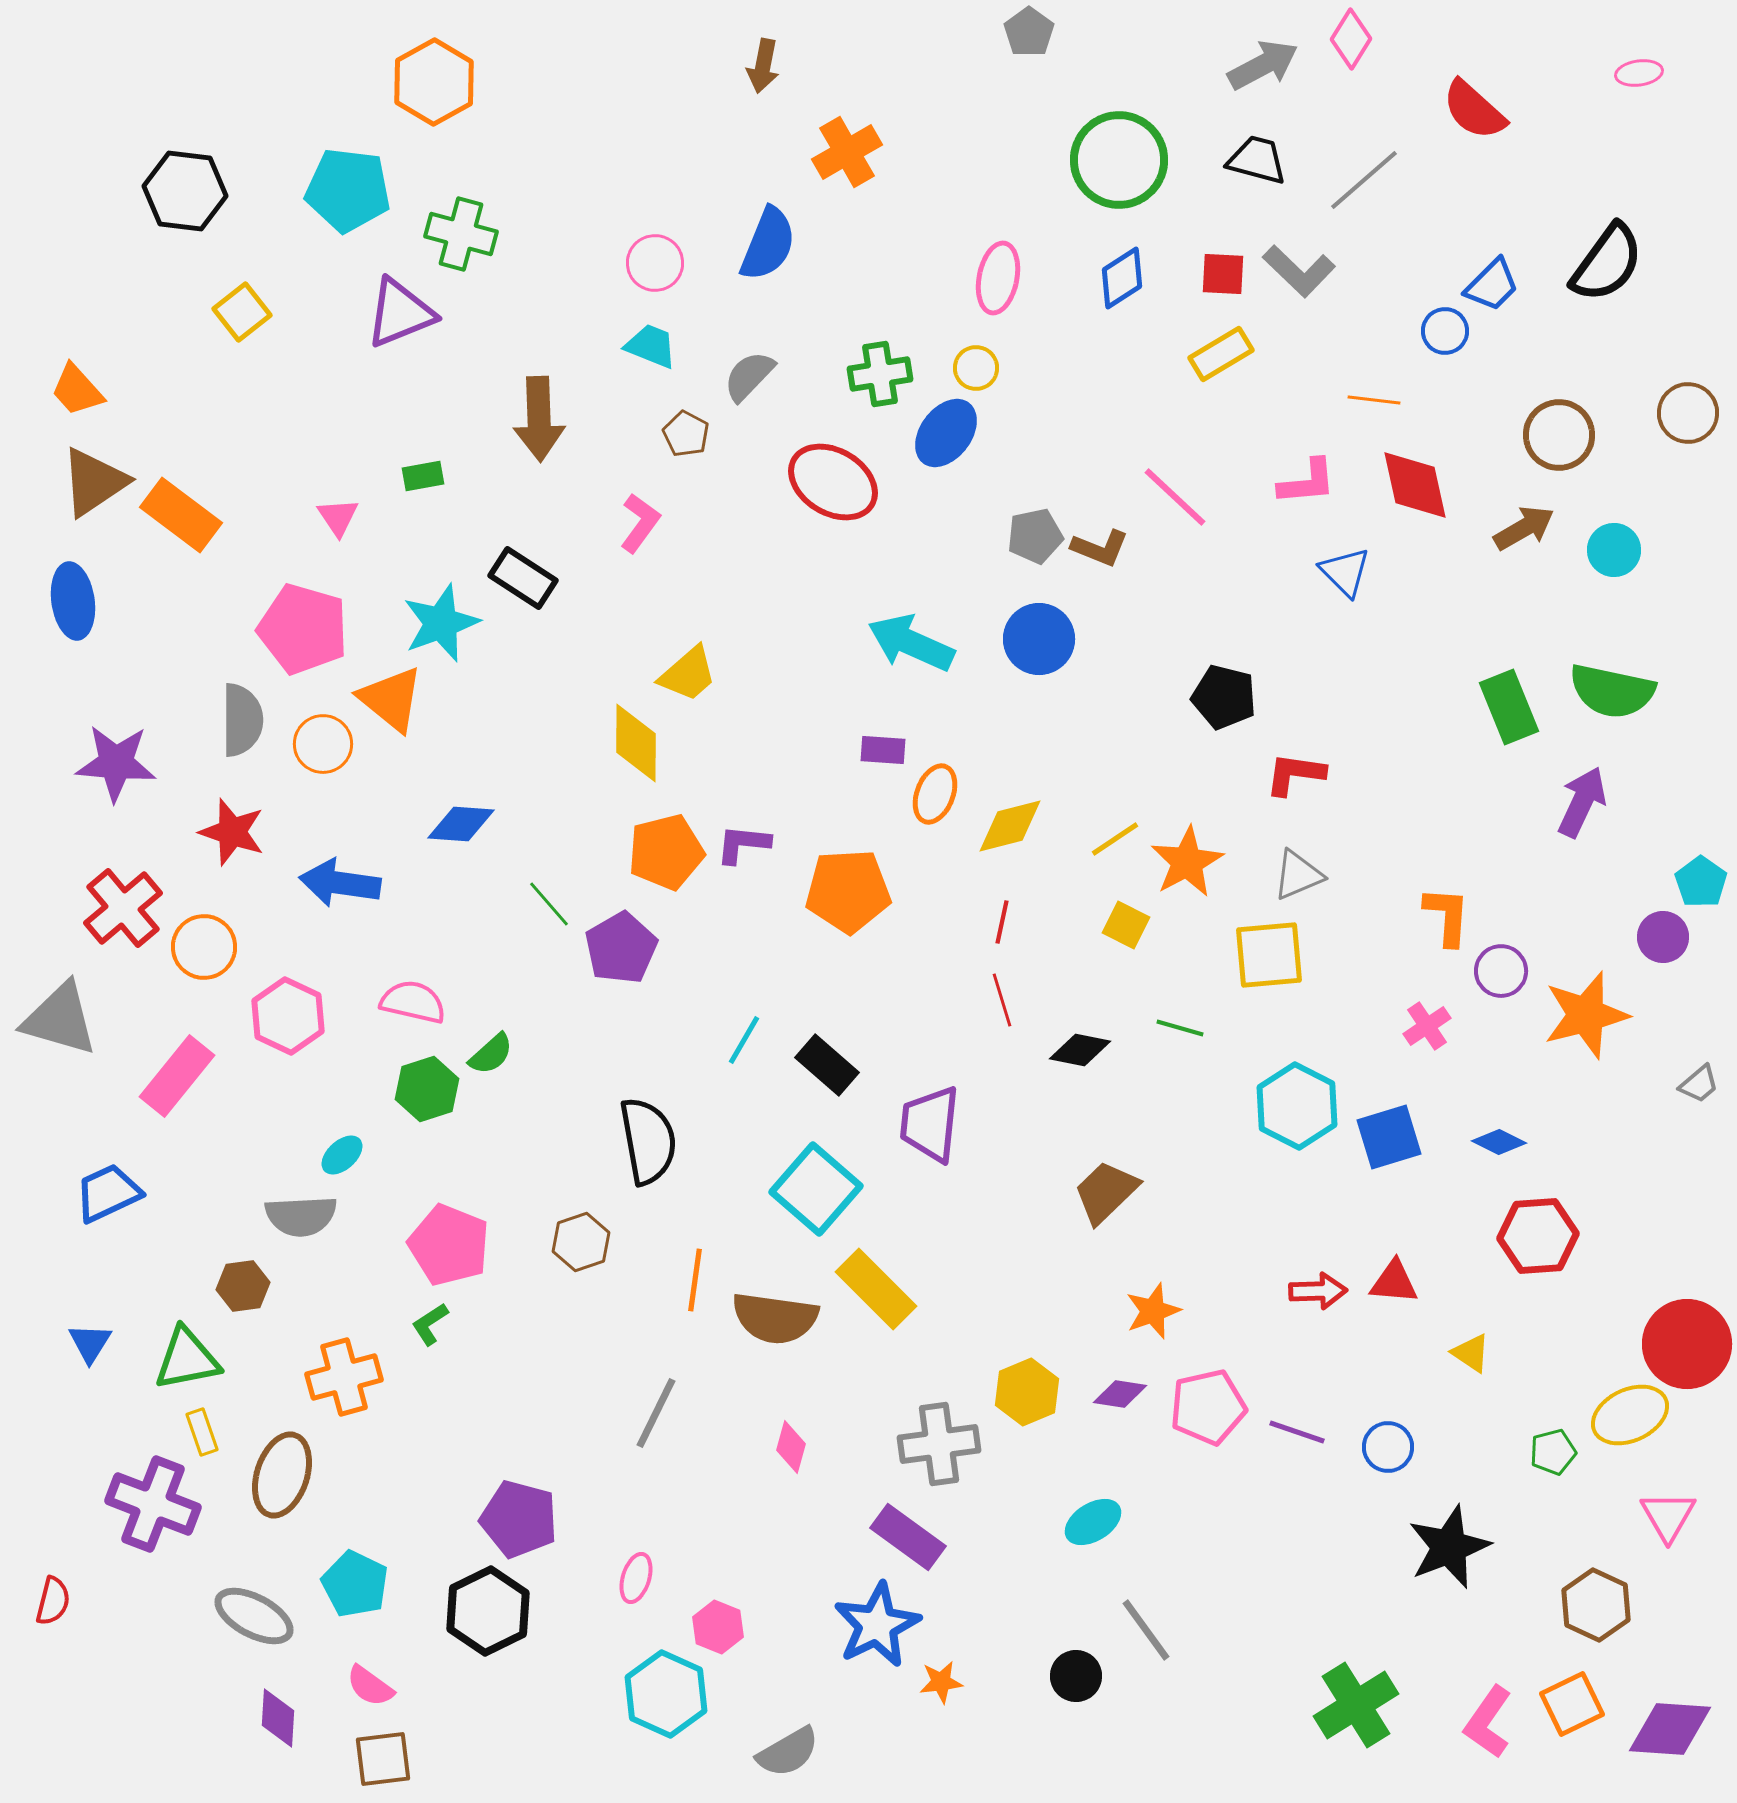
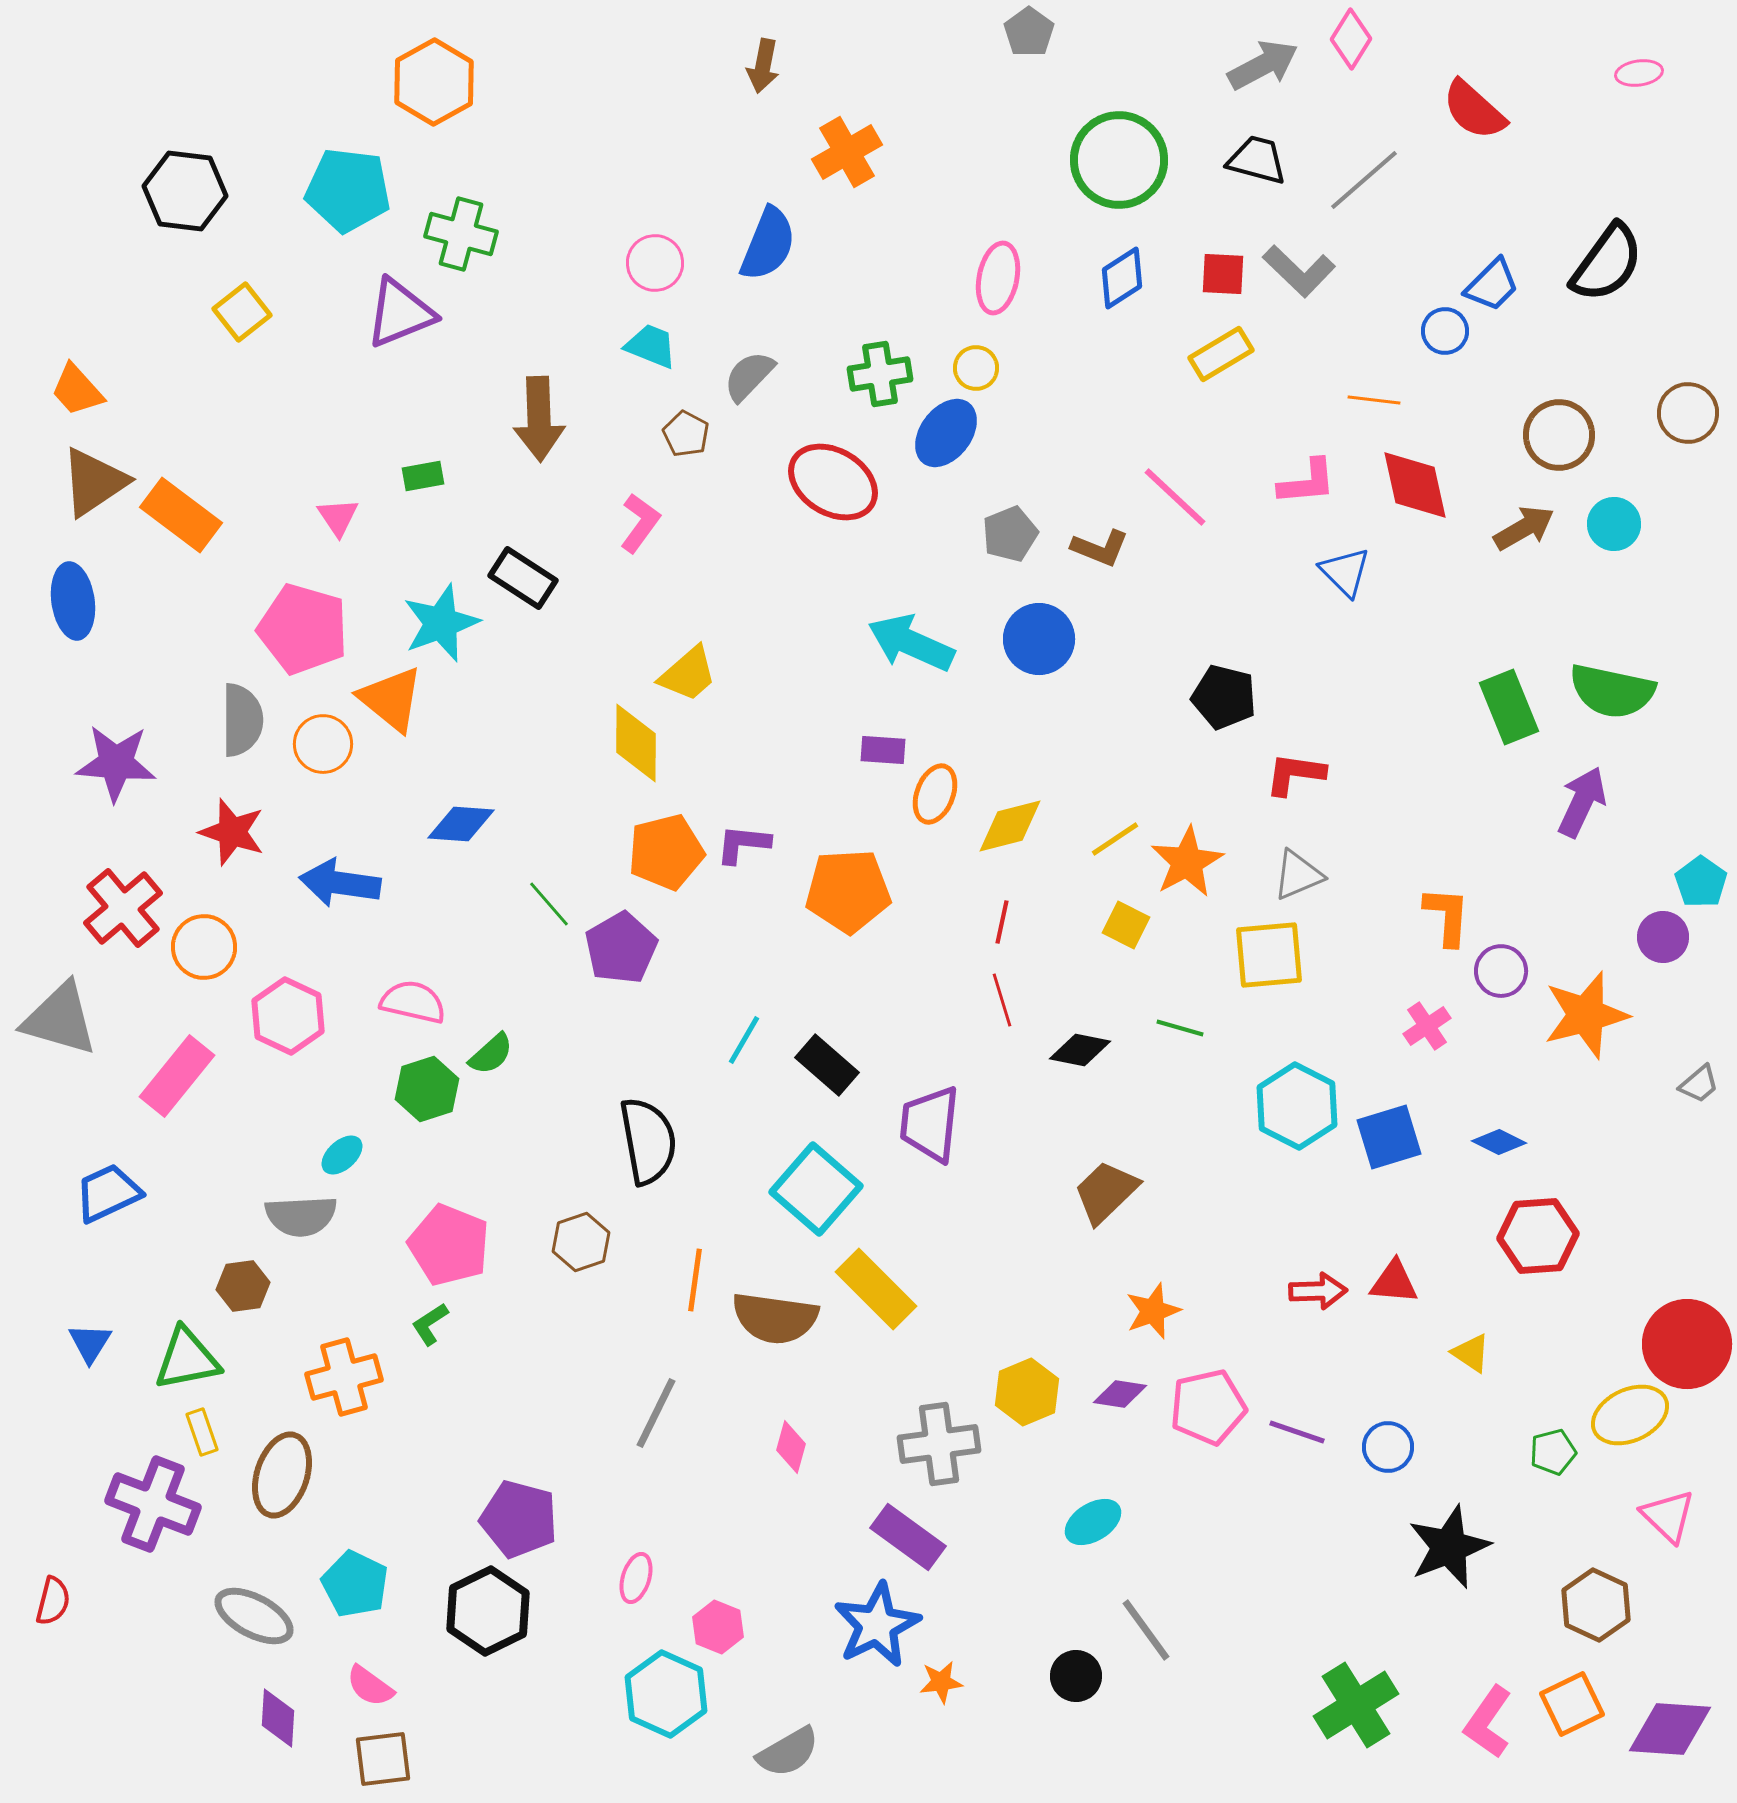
gray pentagon at (1035, 536): moved 25 px left, 2 px up; rotated 10 degrees counterclockwise
cyan circle at (1614, 550): moved 26 px up
pink triangle at (1668, 1516): rotated 16 degrees counterclockwise
